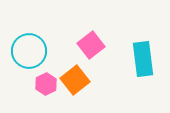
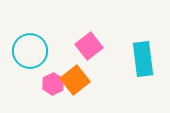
pink square: moved 2 px left, 1 px down
cyan circle: moved 1 px right
pink hexagon: moved 7 px right
